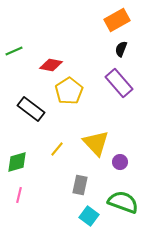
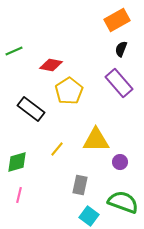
yellow triangle: moved 3 px up; rotated 48 degrees counterclockwise
